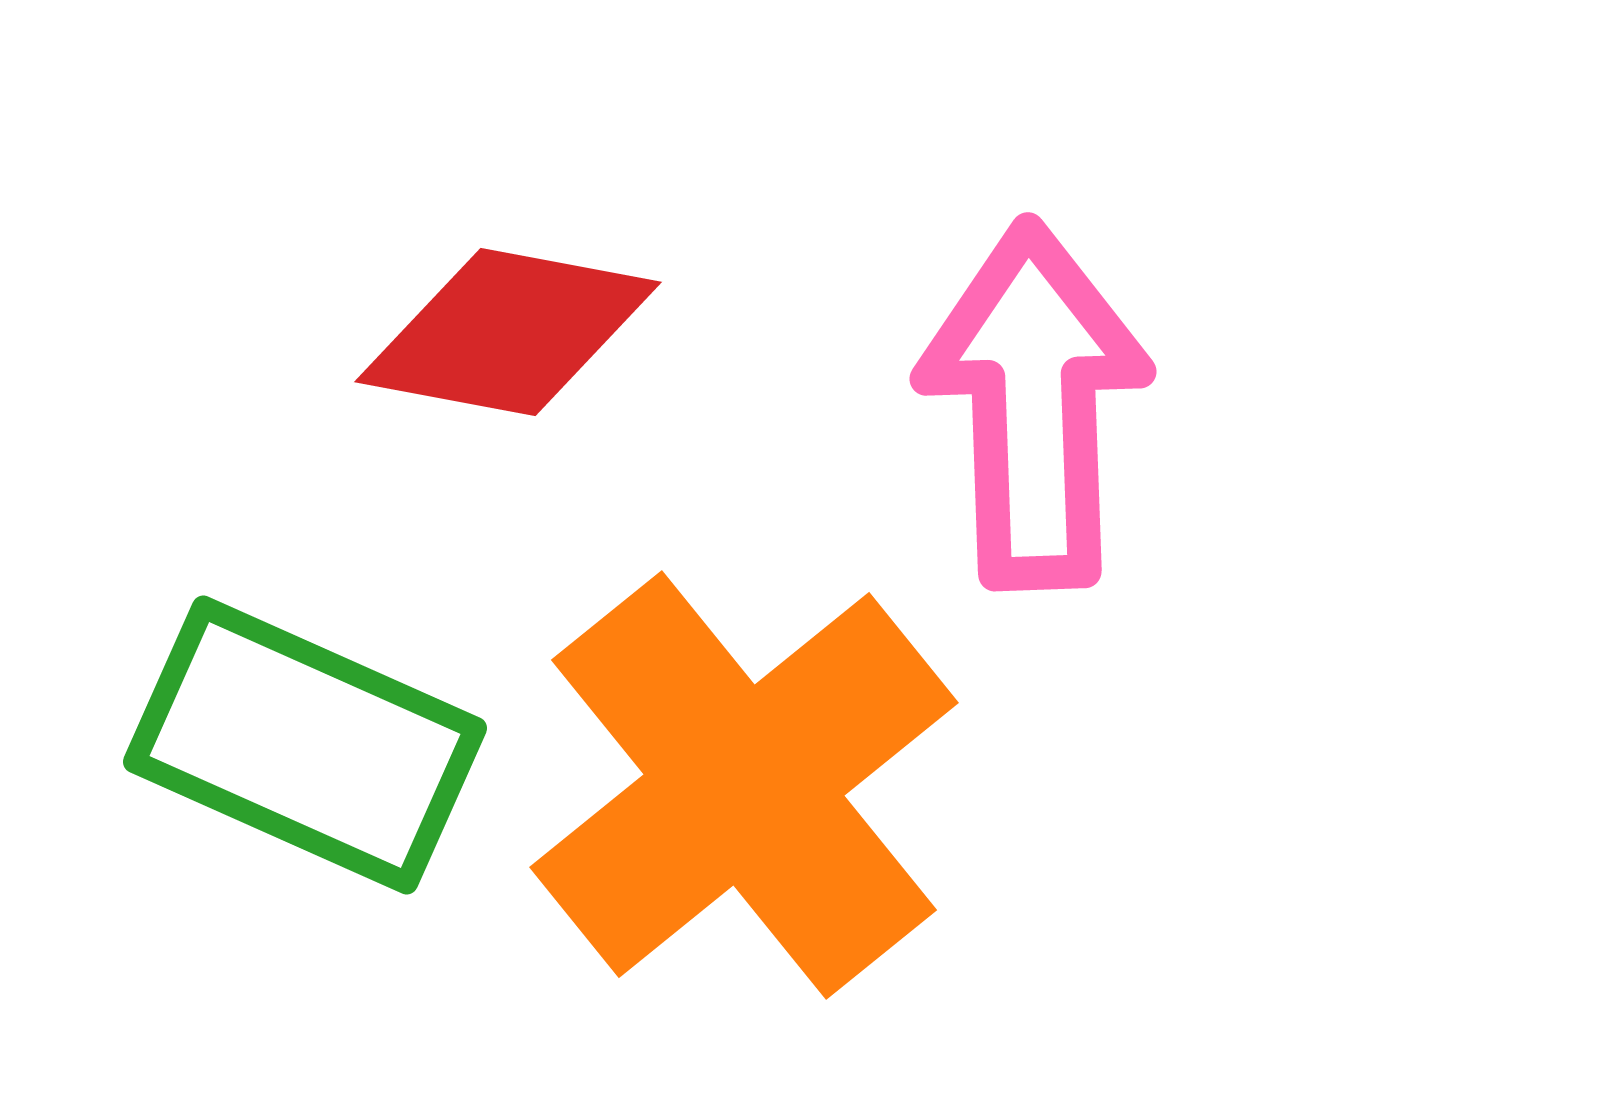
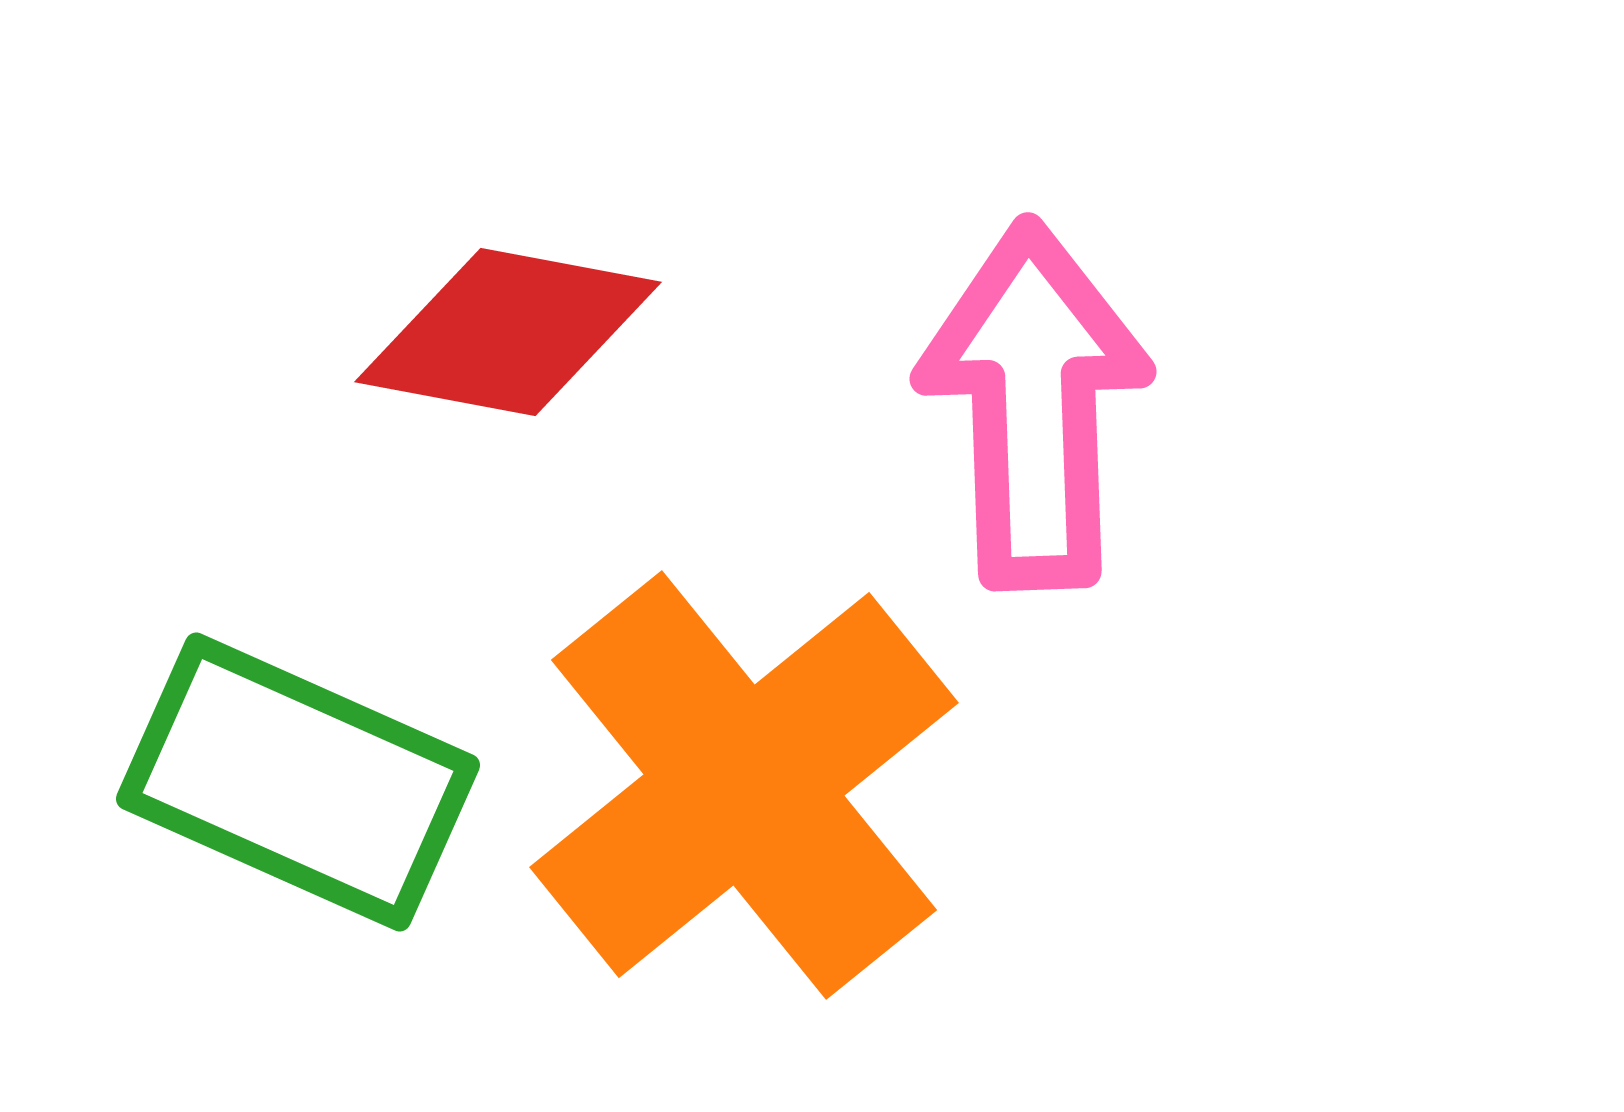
green rectangle: moved 7 px left, 37 px down
